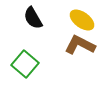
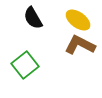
yellow ellipse: moved 4 px left
green square: moved 1 px down; rotated 12 degrees clockwise
